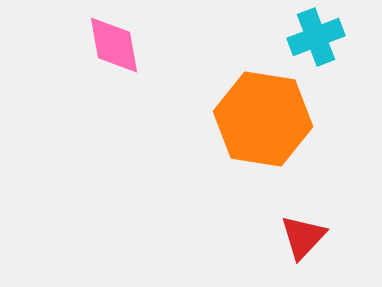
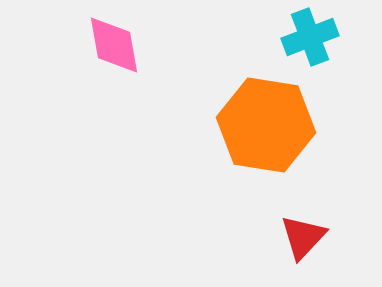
cyan cross: moved 6 px left
orange hexagon: moved 3 px right, 6 px down
